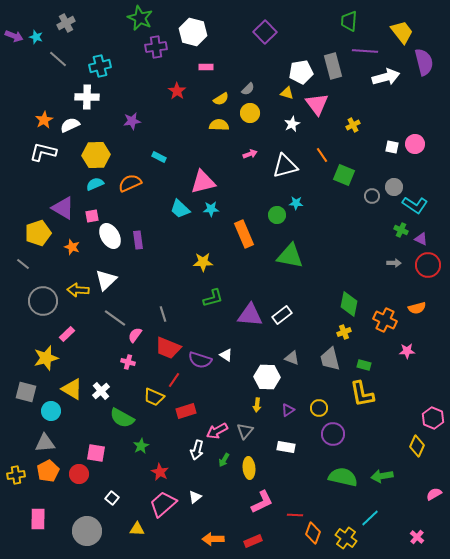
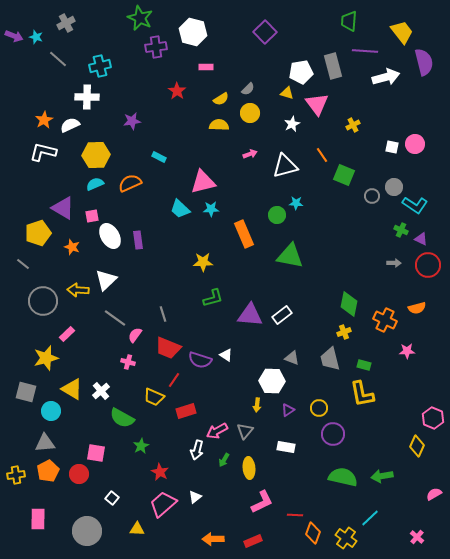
white hexagon at (267, 377): moved 5 px right, 4 px down
